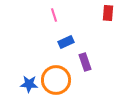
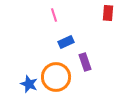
orange circle: moved 3 px up
blue star: rotated 18 degrees clockwise
